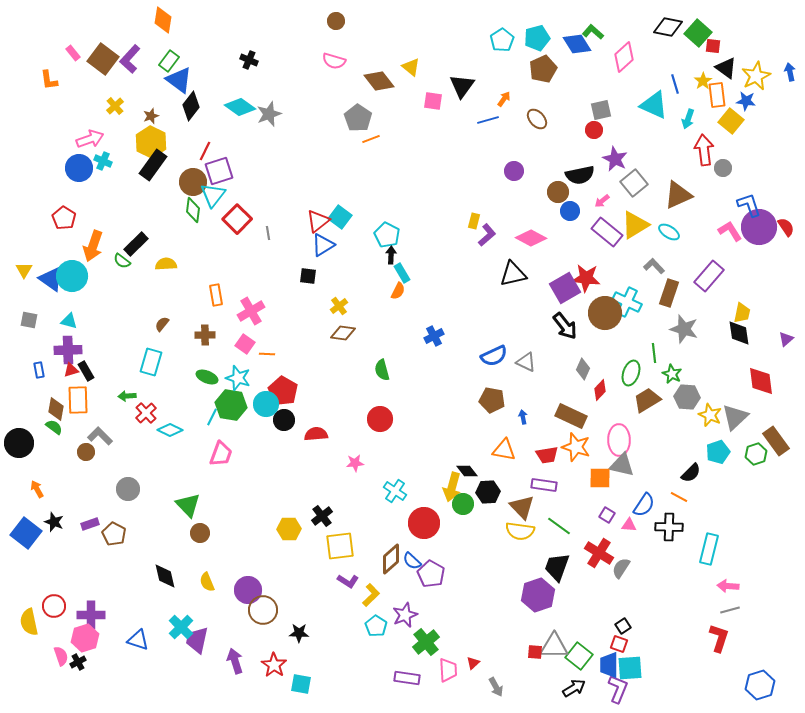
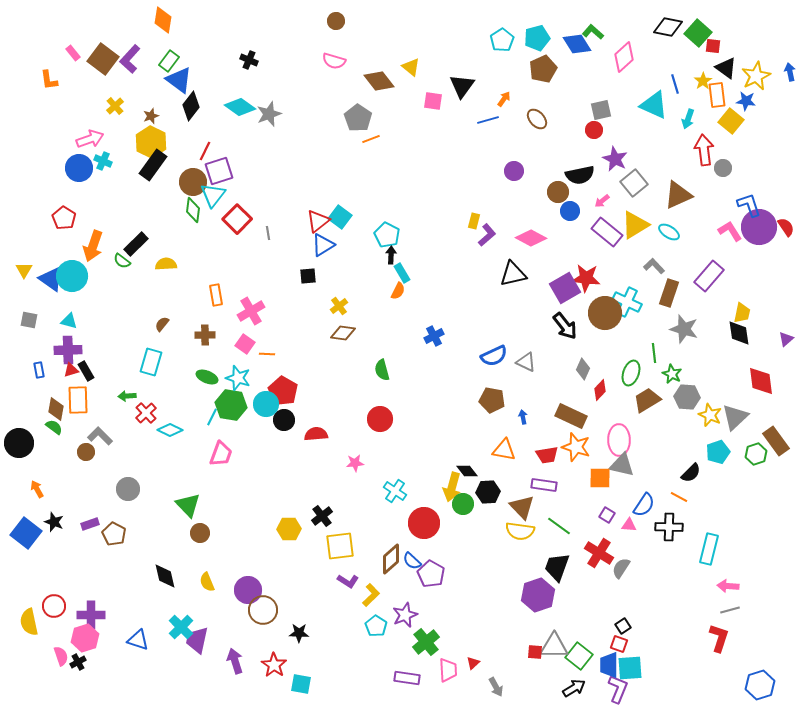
black square at (308, 276): rotated 12 degrees counterclockwise
